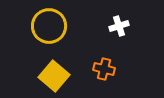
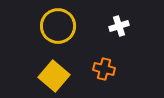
yellow circle: moved 9 px right
